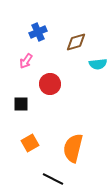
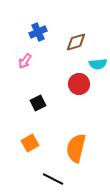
pink arrow: moved 1 px left
red circle: moved 29 px right
black square: moved 17 px right, 1 px up; rotated 28 degrees counterclockwise
orange semicircle: moved 3 px right
